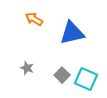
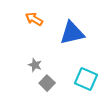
gray star: moved 8 px right, 3 px up
gray square: moved 15 px left, 8 px down
